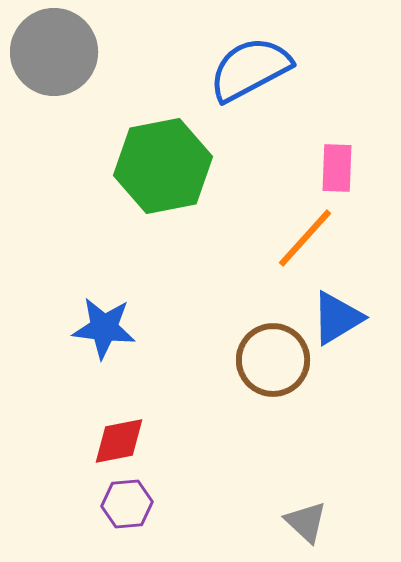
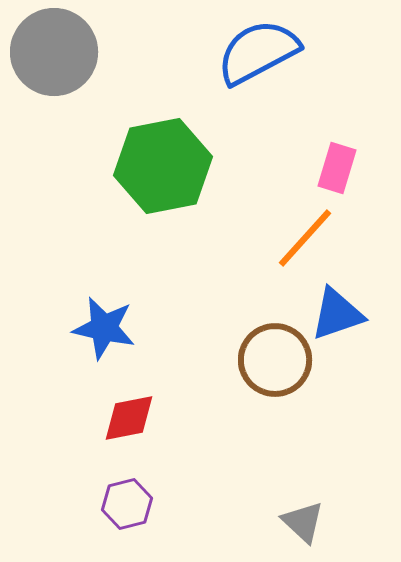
blue semicircle: moved 8 px right, 17 px up
pink rectangle: rotated 15 degrees clockwise
blue triangle: moved 4 px up; rotated 12 degrees clockwise
blue star: rotated 6 degrees clockwise
brown circle: moved 2 px right
red diamond: moved 10 px right, 23 px up
purple hexagon: rotated 9 degrees counterclockwise
gray triangle: moved 3 px left
